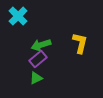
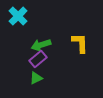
yellow L-shape: rotated 15 degrees counterclockwise
